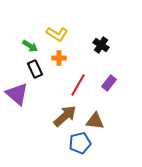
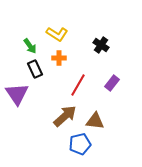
green arrow: rotated 21 degrees clockwise
purple rectangle: moved 3 px right
purple triangle: rotated 15 degrees clockwise
blue pentagon: moved 1 px down
